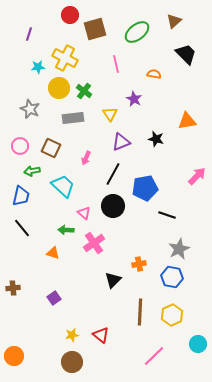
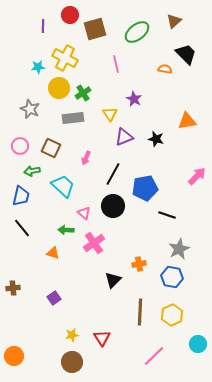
purple line at (29, 34): moved 14 px right, 8 px up; rotated 16 degrees counterclockwise
orange semicircle at (154, 74): moved 11 px right, 5 px up
green cross at (84, 91): moved 1 px left, 2 px down; rotated 21 degrees clockwise
purple triangle at (121, 142): moved 3 px right, 5 px up
red triangle at (101, 335): moved 1 px right, 3 px down; rotated 18 degrees clockwise
